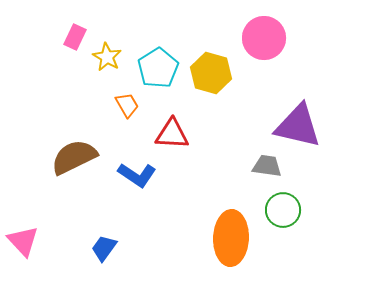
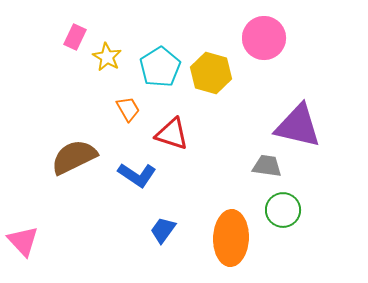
cyan pentagon: moved 2 px right, 1 px up
orange trapezoid: moved 1 px right, 4 px down
red triangle: rotated 15 degrees clockwise
blue trapezoid: moved 59 px right, 18 px up
